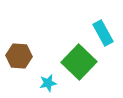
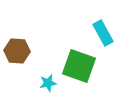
brown hexagon: moved 2 px left, 5 px up
green square: moved 4 px down; rotated 24 degrees counterclockwise
